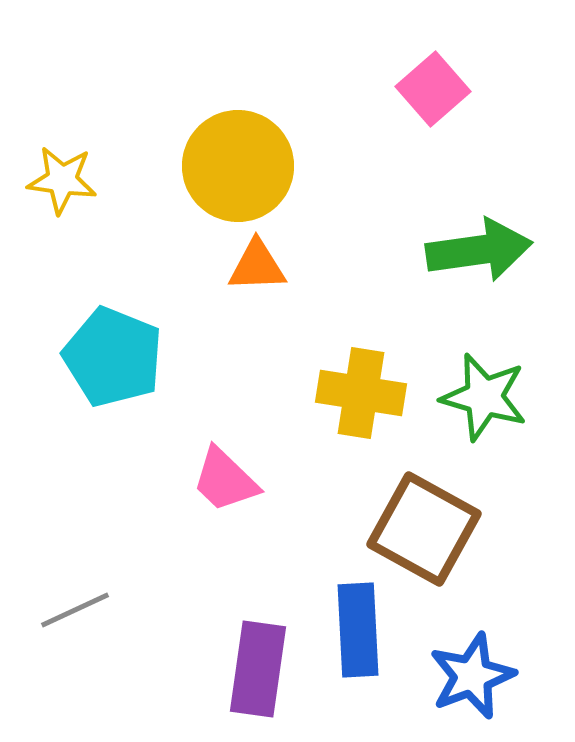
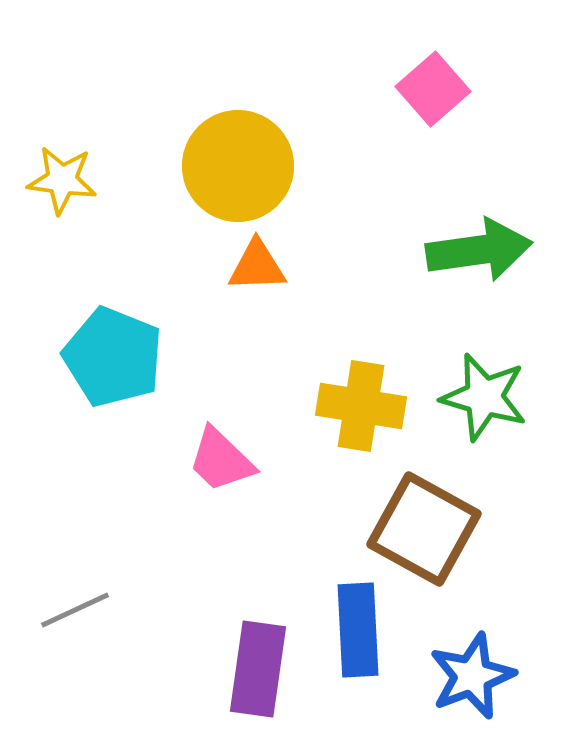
yellow cross: moved 13 px down
pink trapezoid: moved 4 px left, 20 px up
